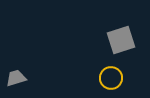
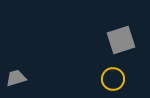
yellow circle: moved 2 px right, 1 px down
